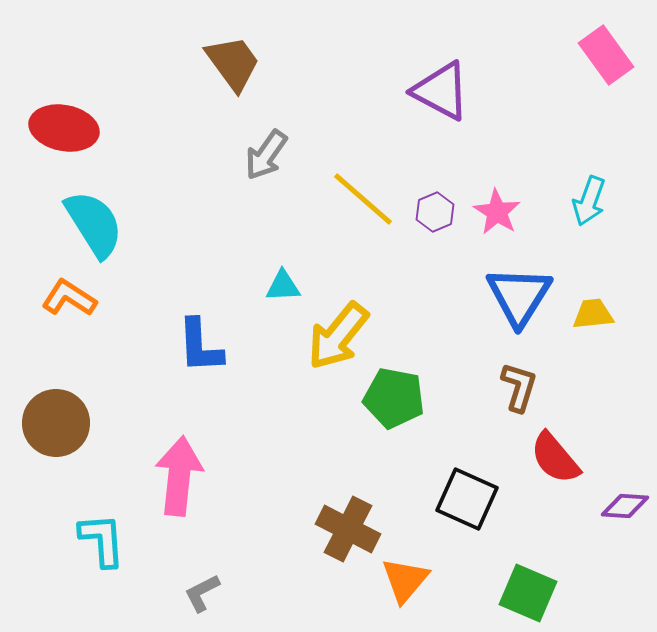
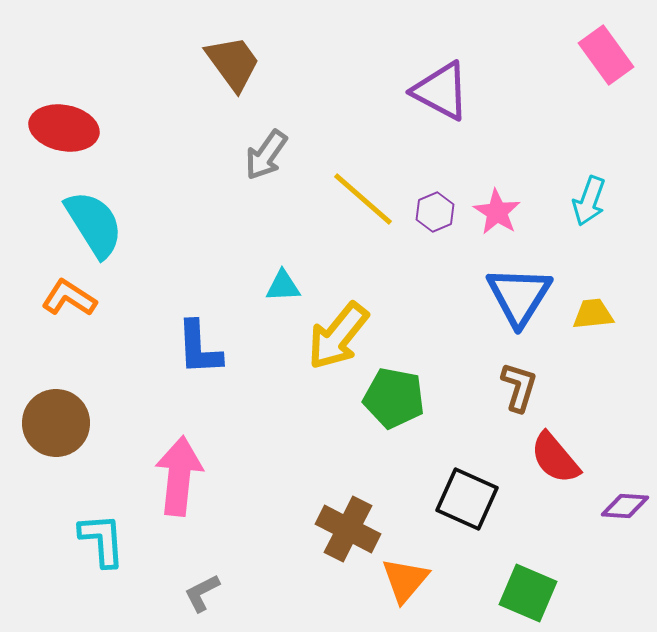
blue L-shape: moved 1 px left, 2 px down
